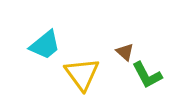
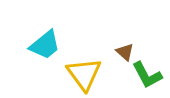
yellow triangle: moved 2 px right
